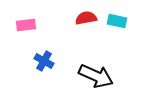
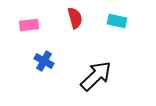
red semicircle: moved 11 px left; rotated 85 degrees clockwise
pink rectangle: moved 3 px right
black arrow: rotated 68 degrees counterclockwise
